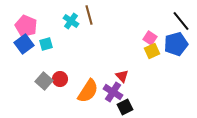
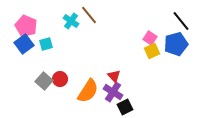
brown line: rotated 24 degrees counterclockwise
red triangle: moved 8 px left
